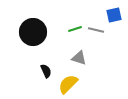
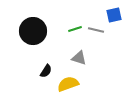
black circle: moved 1 px up
black semicircle: rotated 56 degrees clockwise
yellow semicircle: rotated 25 degrees clockwise
